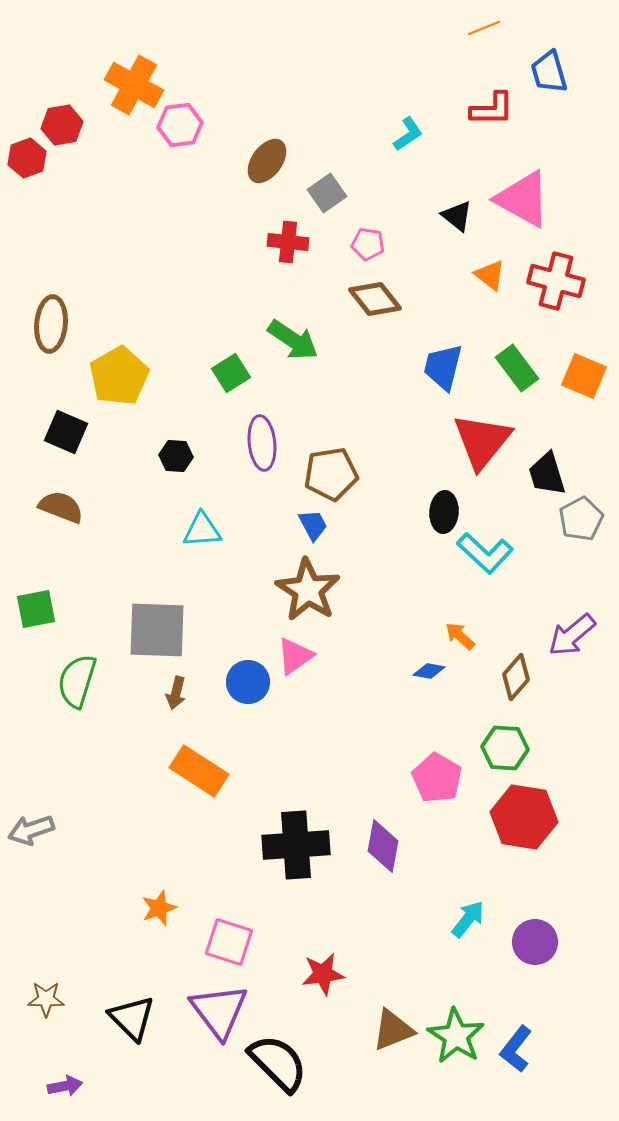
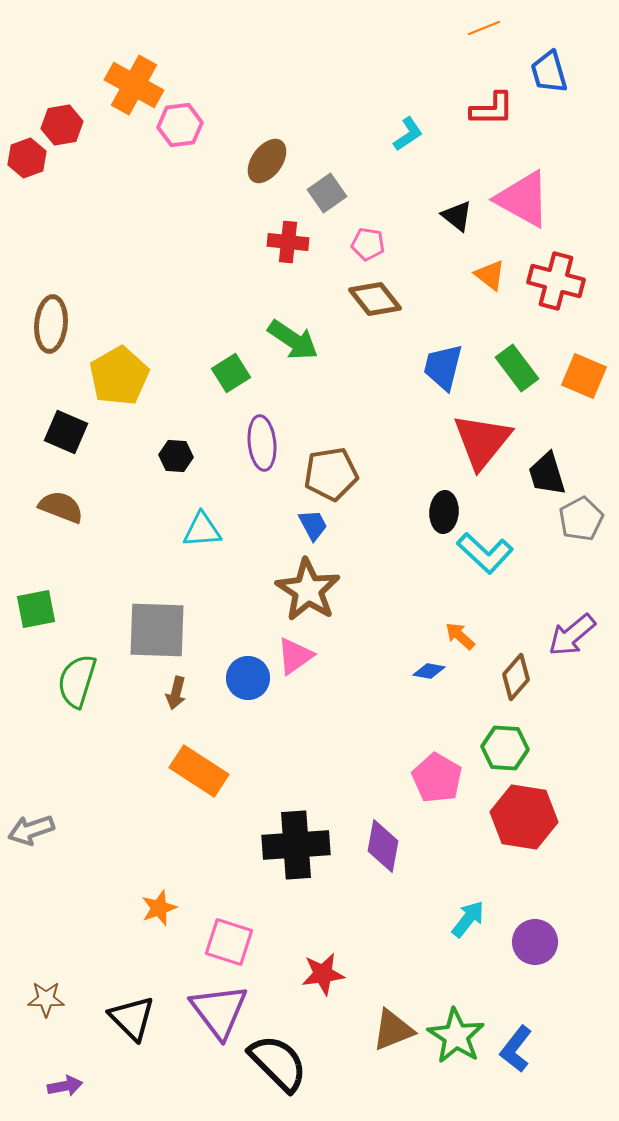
blue circle at (248, 682): moved 4 px up
